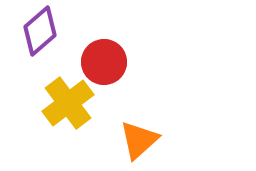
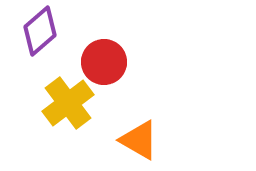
orange triangle: rotated 48 degrees counterclockwise
